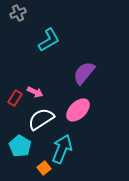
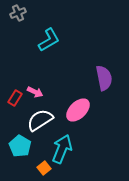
purple semicircle: moved 20 px right, 5 px down; rotated 130 degrees clockwise
white semicircle: moved 1 px left, 1 px down
